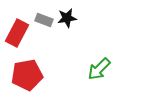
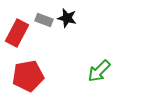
black star: rotated 24 degrees clockwise
green arrow: moved 2 px down
red pentagon: moved 1 px right, 1 px down
